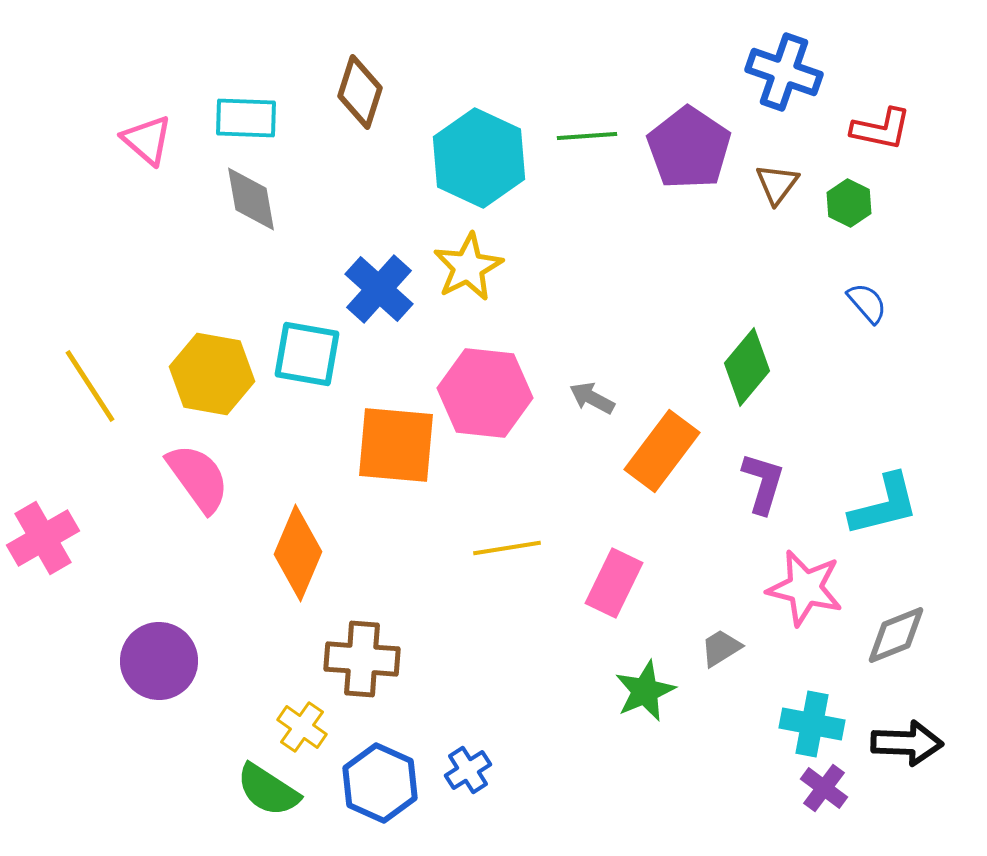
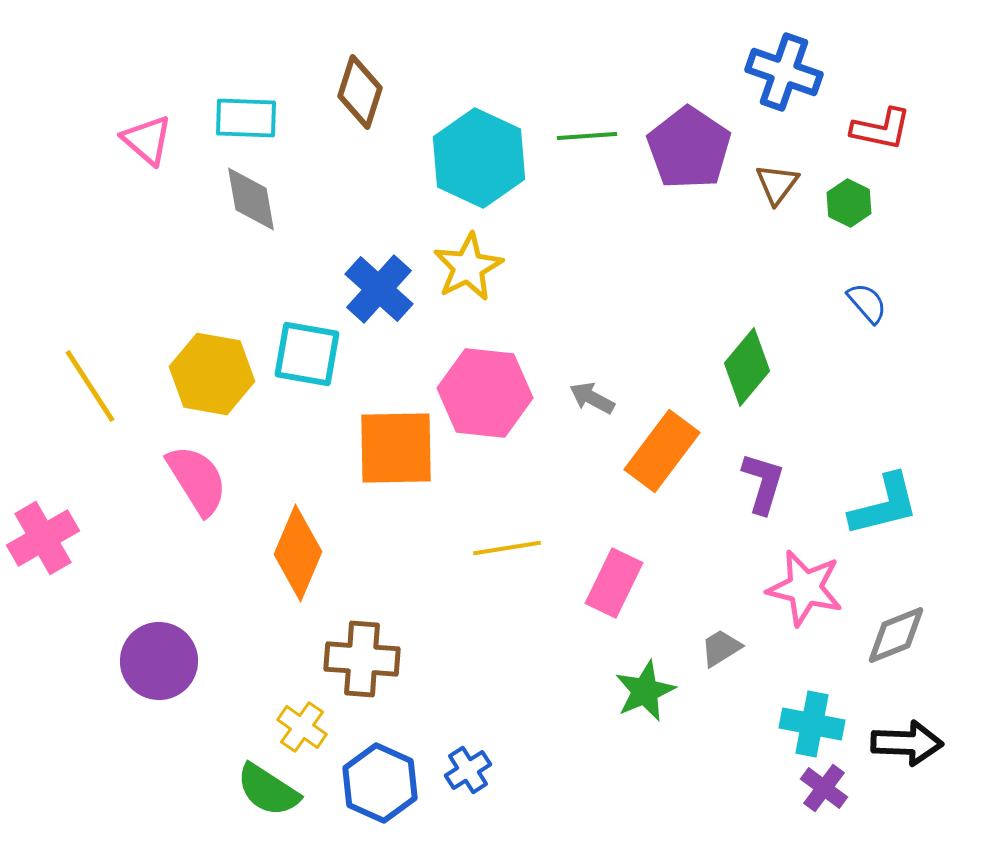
orange square at (396, 445): moved 3 px down; rotated 6 degrees counterclockwise
pink semicircle at (198, 478): moved 1 px left, 2 px down; rotated 4 degrees clockwise
